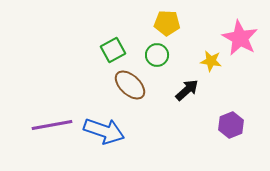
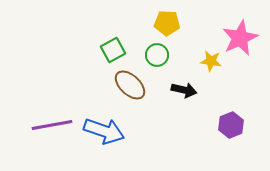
pink star: rotated 18 degrees clockwise
black arrow: moved 3 px left; rotated 55 degrees clockwise
